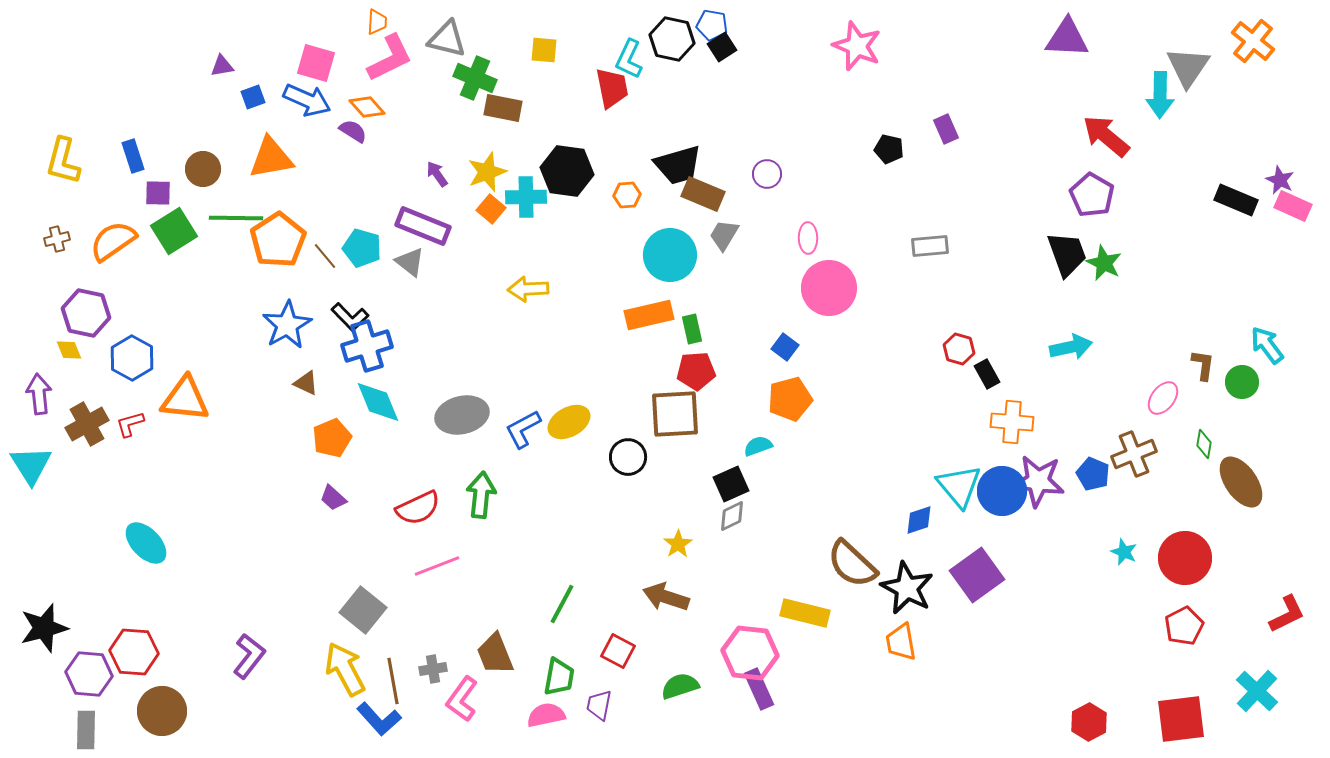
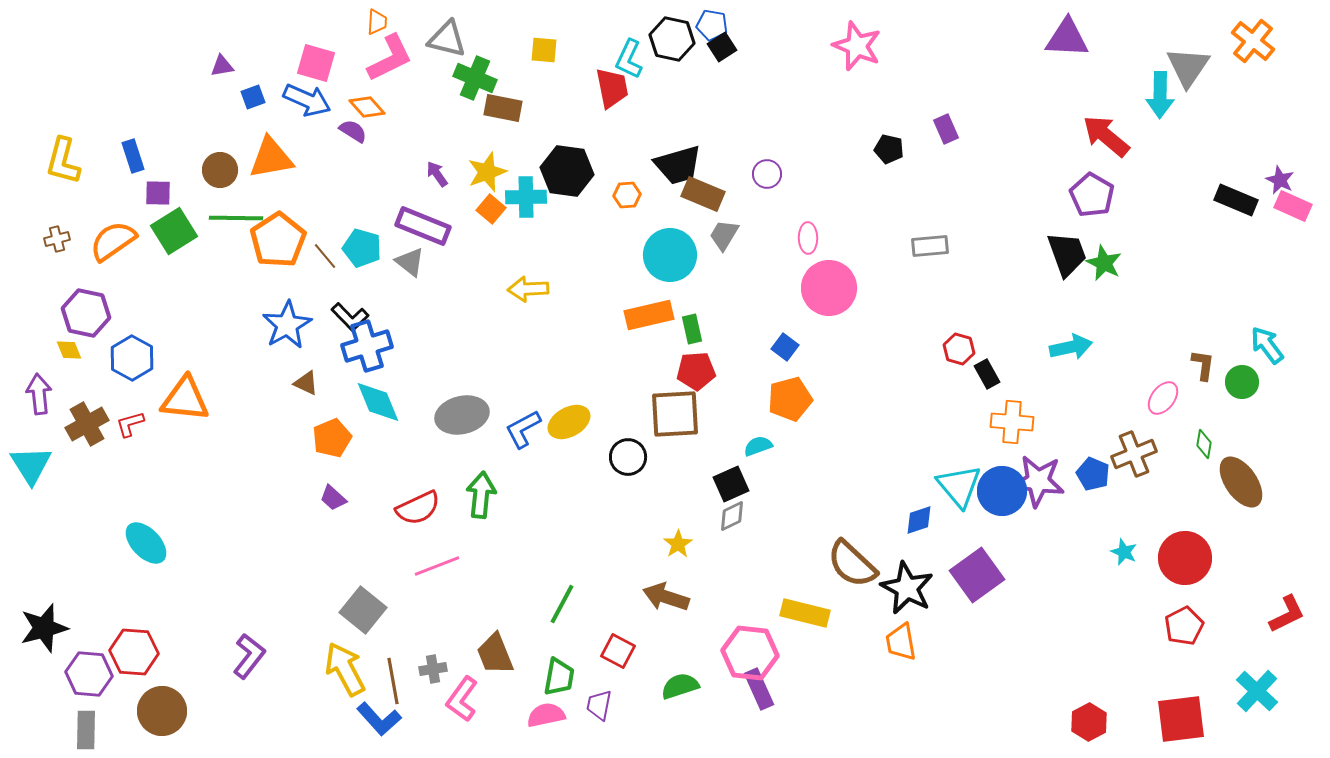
brown circle at (203, 169): moved 17 px right, 1 px down
